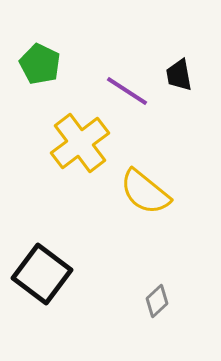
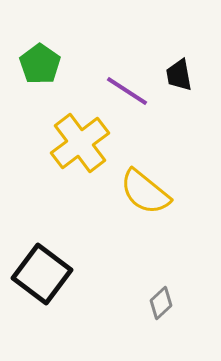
green pentagon: rotated 9 degrees clockwise
gray diamond: moved 4 px right, 2 px down
